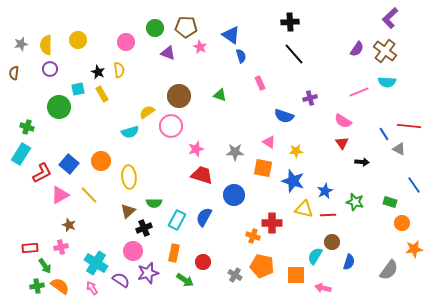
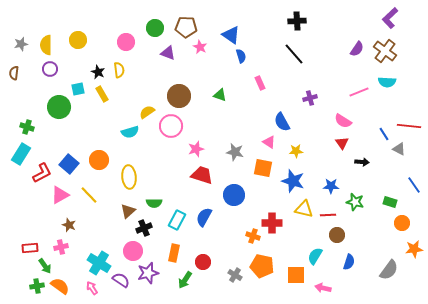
black cross at (290, 22): moved 7 px right, 1 px up
blue semicircle at (284, 116): moved 2 px left, 6 px down; rotated 42 degrees clockwise
gray star at (235, 152): rotated 12 degrees clockwise
orange circle at (101, 161): moved 2 px left, 1 px up
blue star at (325, 191): moved 6 px right, 5 px up; rotated 28 degrees clockwise
brown circle at (332, 242): moved 5 px right, 7 px up
cyan cross at (96, 263): moved 3 px right
green arrow at (185, 280): rotated 90 degrees clockwise
